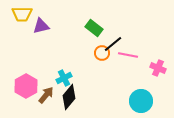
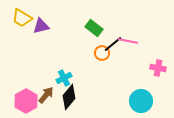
yellow trapezoid: moved 4 px down; rotated 30 degrees clockwise
pink line: moved 14 px up
pink cross: rotated 14 degrees counterclockwise
pink hexagon: moved 15 px down
